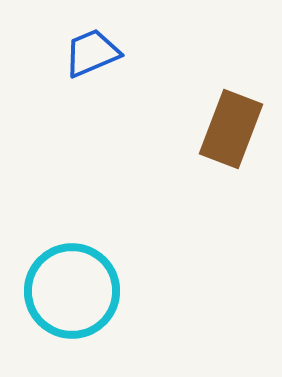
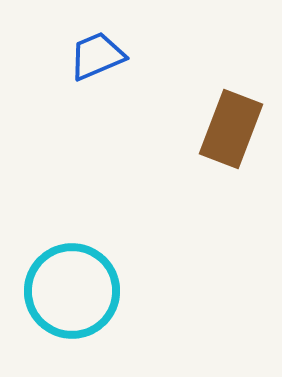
blue trapezoid: moved 5 px right, 3 px down
